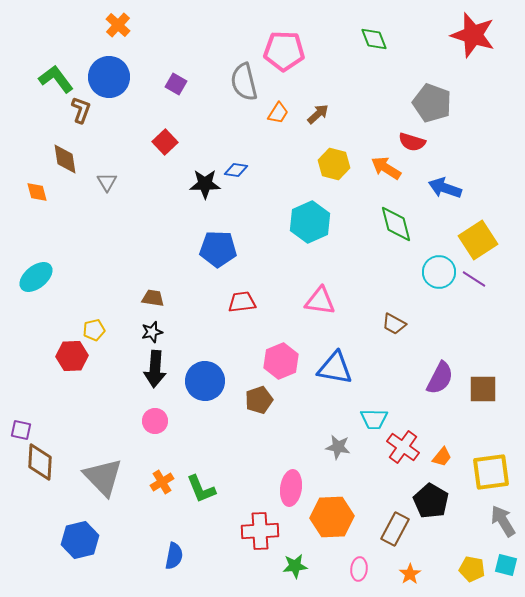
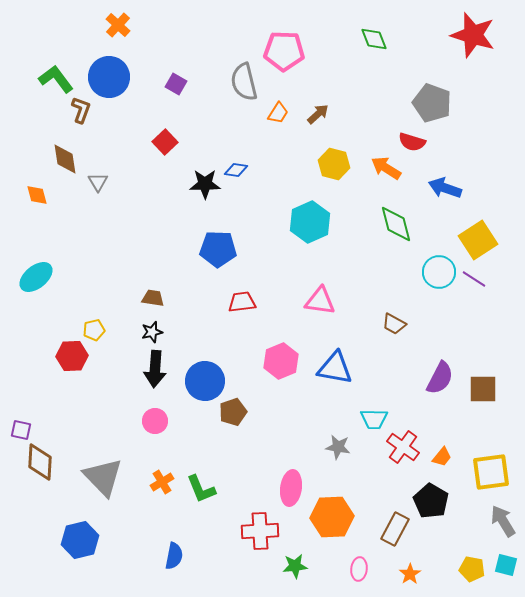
gray triangle at (107, 182): moved 9 px left
orange diamond at (37, 192): moved 3 px down
brown pentagon at (259, 400): moved 26 px left, 12 px down
